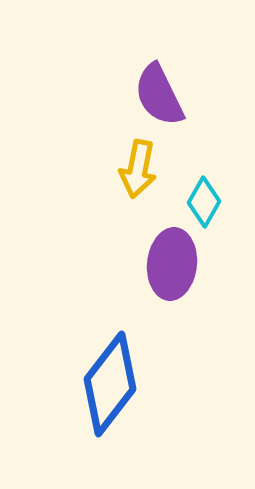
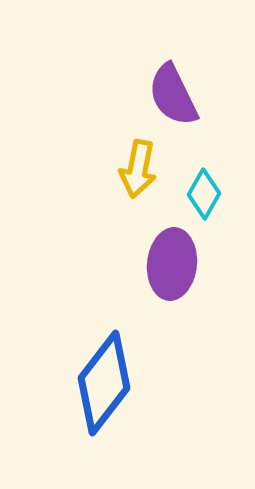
purple semicircle: moved 14 px right
cyan diamond: moved 8 px up
blue diamond: moved 6 px left, 1 px up
